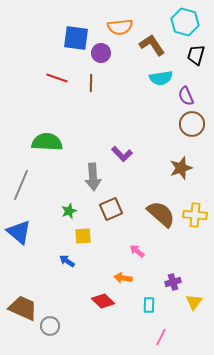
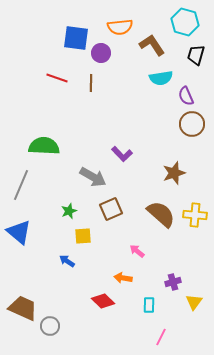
green semicircle: moved 3 px left, 4 px down
brown star: moved 7 px left, 5 px down
gray arrow: rotated 56 degrees counterclockwise
